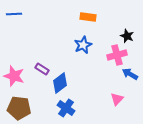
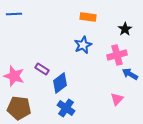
black star: moved 2 px left, 7 px up; rotated 16 degrees clockwise
